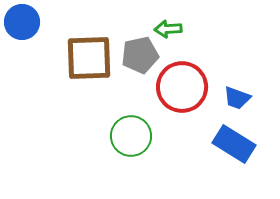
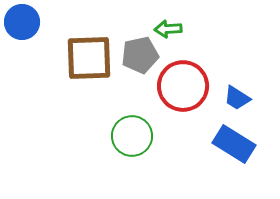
red circle: moved 1 px right, 1 px up
blue trapezoid: rotated 12 degrees clockwise
green circle: moved 1 px right
